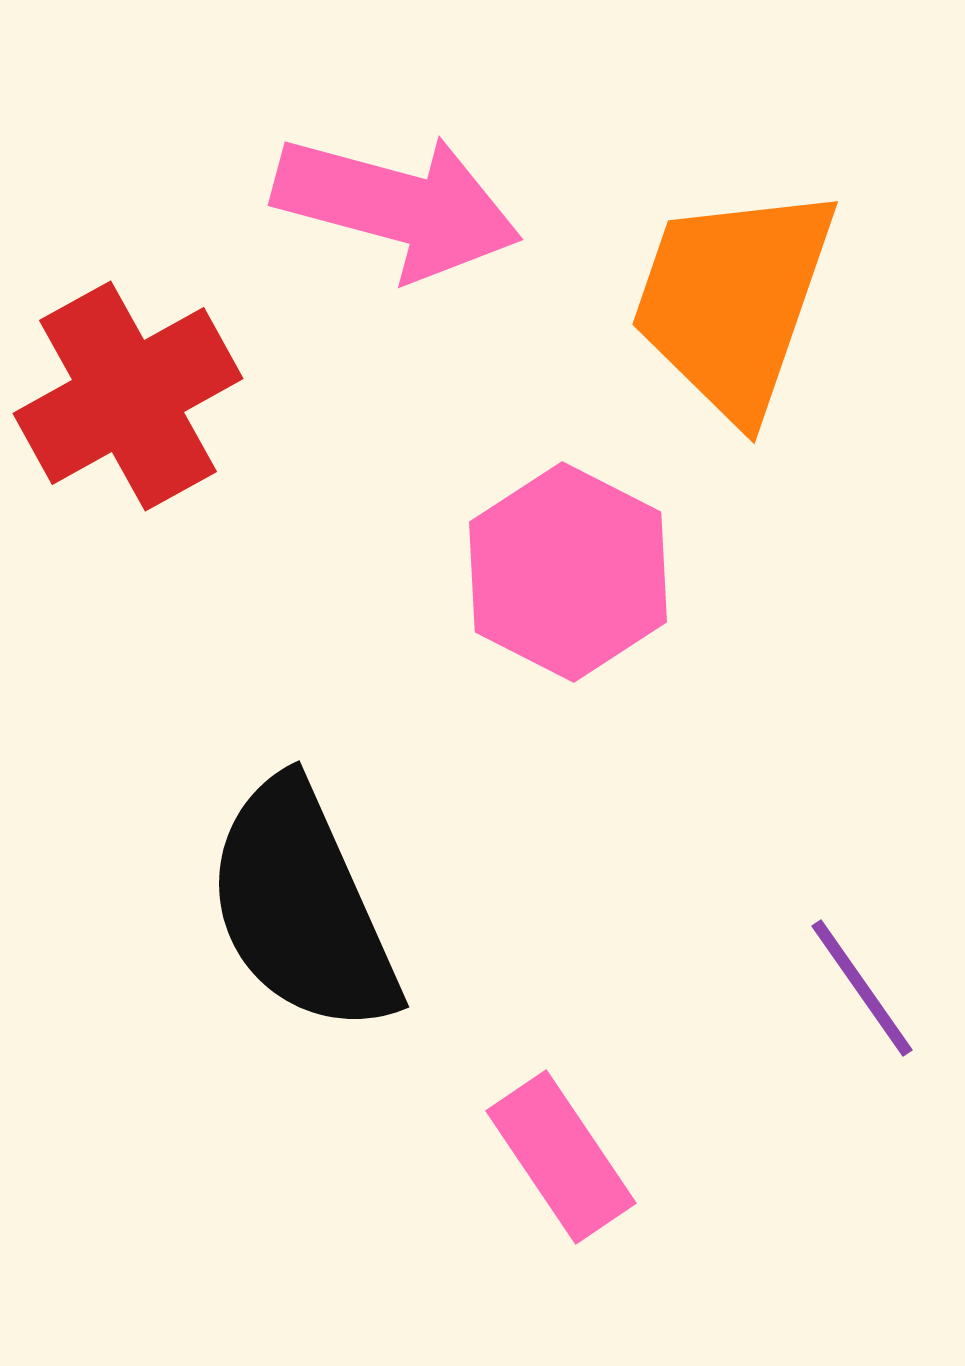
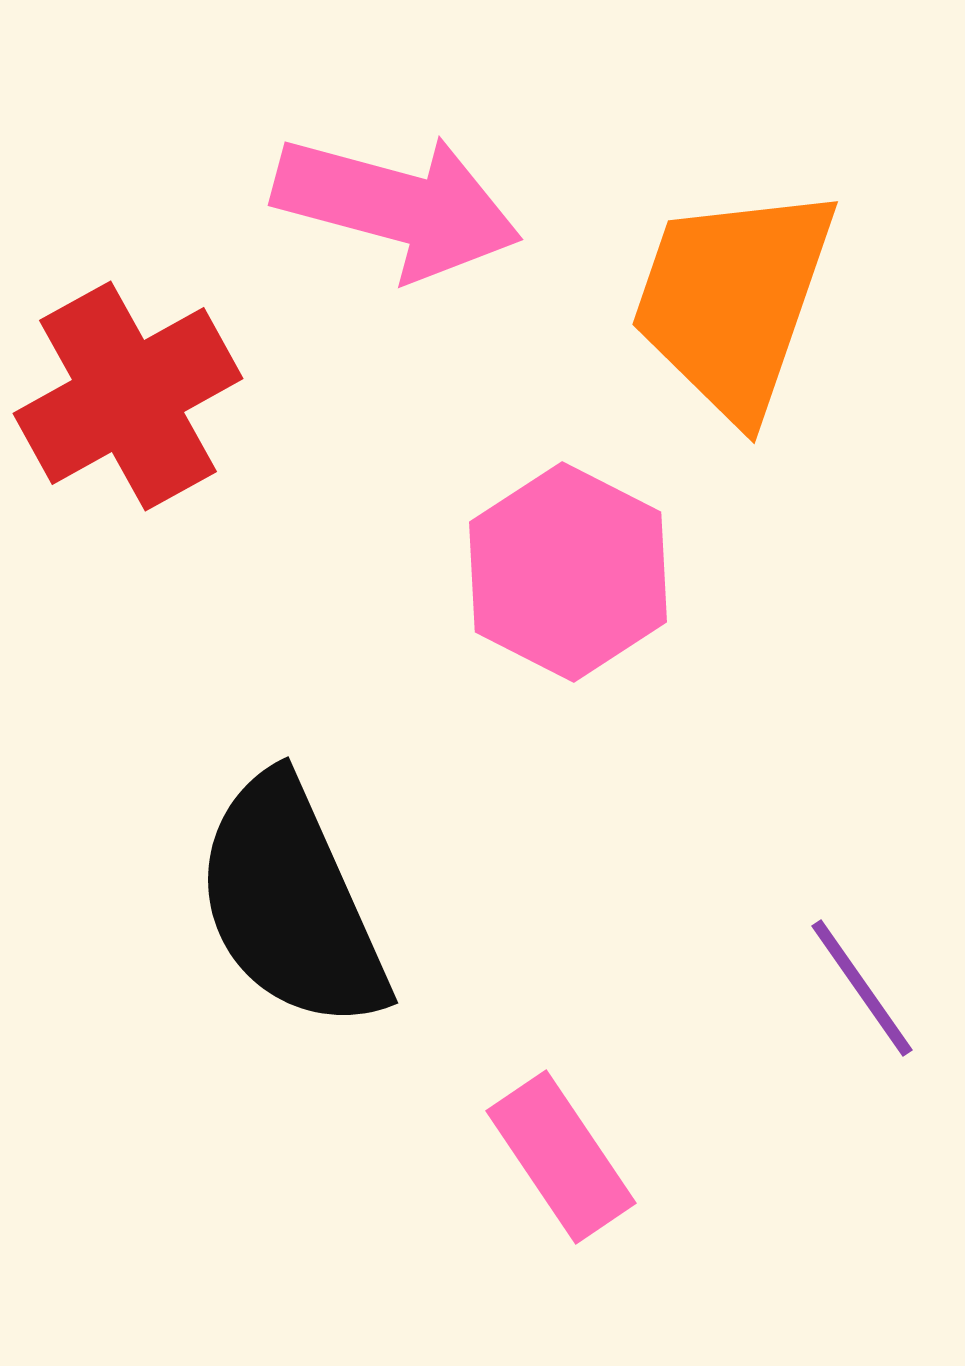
black semicircle: moved 11 px left, 4 px up
